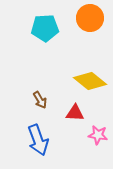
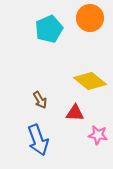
cyan pentagon: moved 4 px right, 1 px down; rotated 20 degrees counterclockwise
